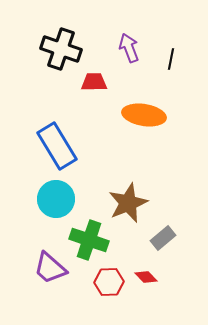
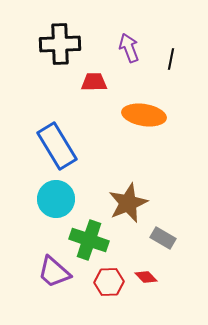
black cross: moved 1 px left, 5 px up; rotated 21 degrees counterclockwise
gray rectangle: rotated 70 degrees clockwise
purple trapezoid: moved 4 px right, 4 px down
